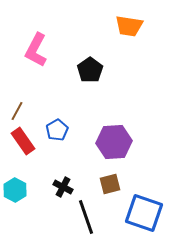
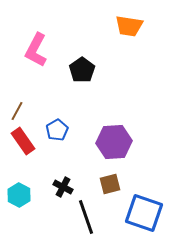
black pentagon: moved 8 px left
cyan hexagon: moved 4 px right, 5 px down
